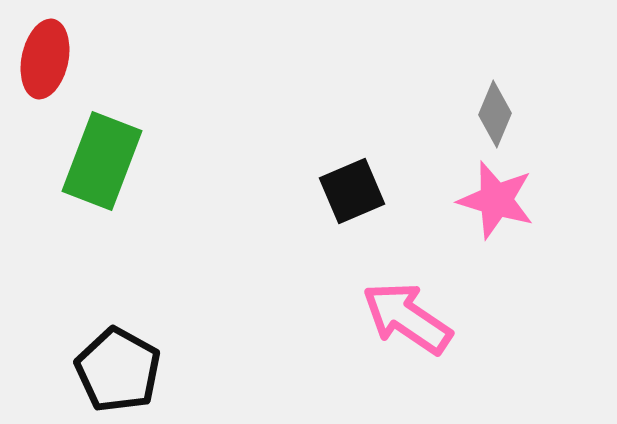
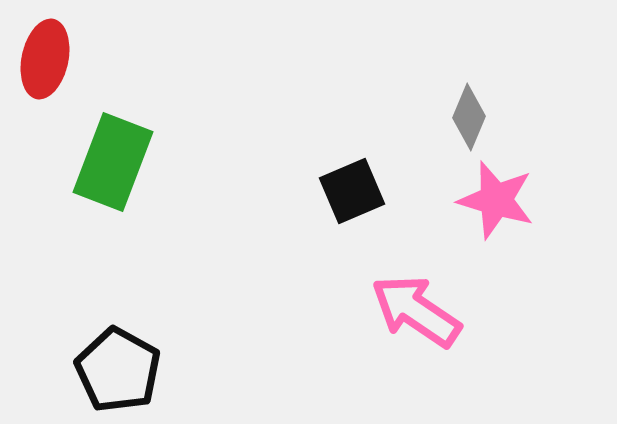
gray diamond: moved 26 px left, 3 px down
green rectangle: moved 11 px right, 1 px down
pink arrow: moved 9 px right, 7 px up
